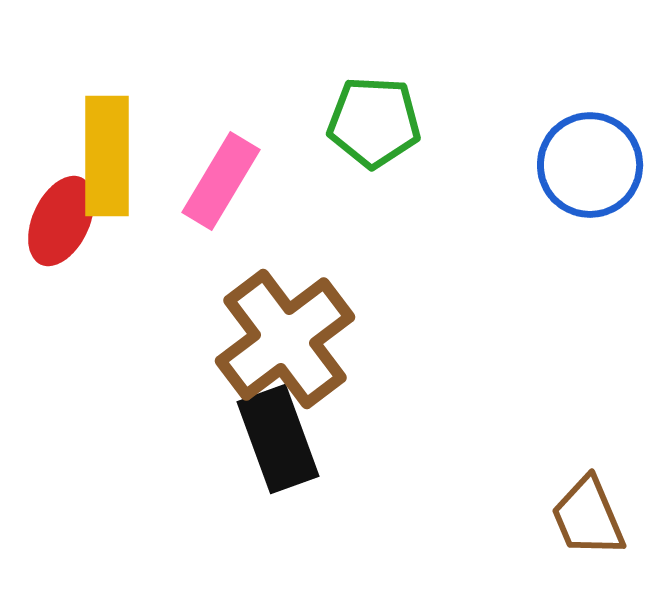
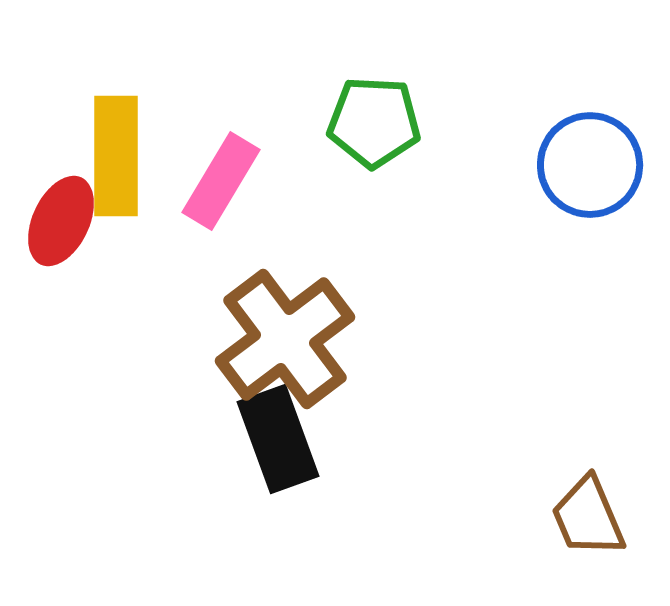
yellow rectangle: moved 9 px right
